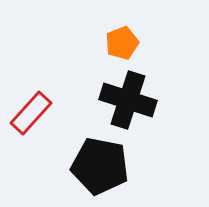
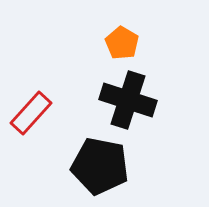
orange pentagon: rotated 20 degrees counterclockwise
